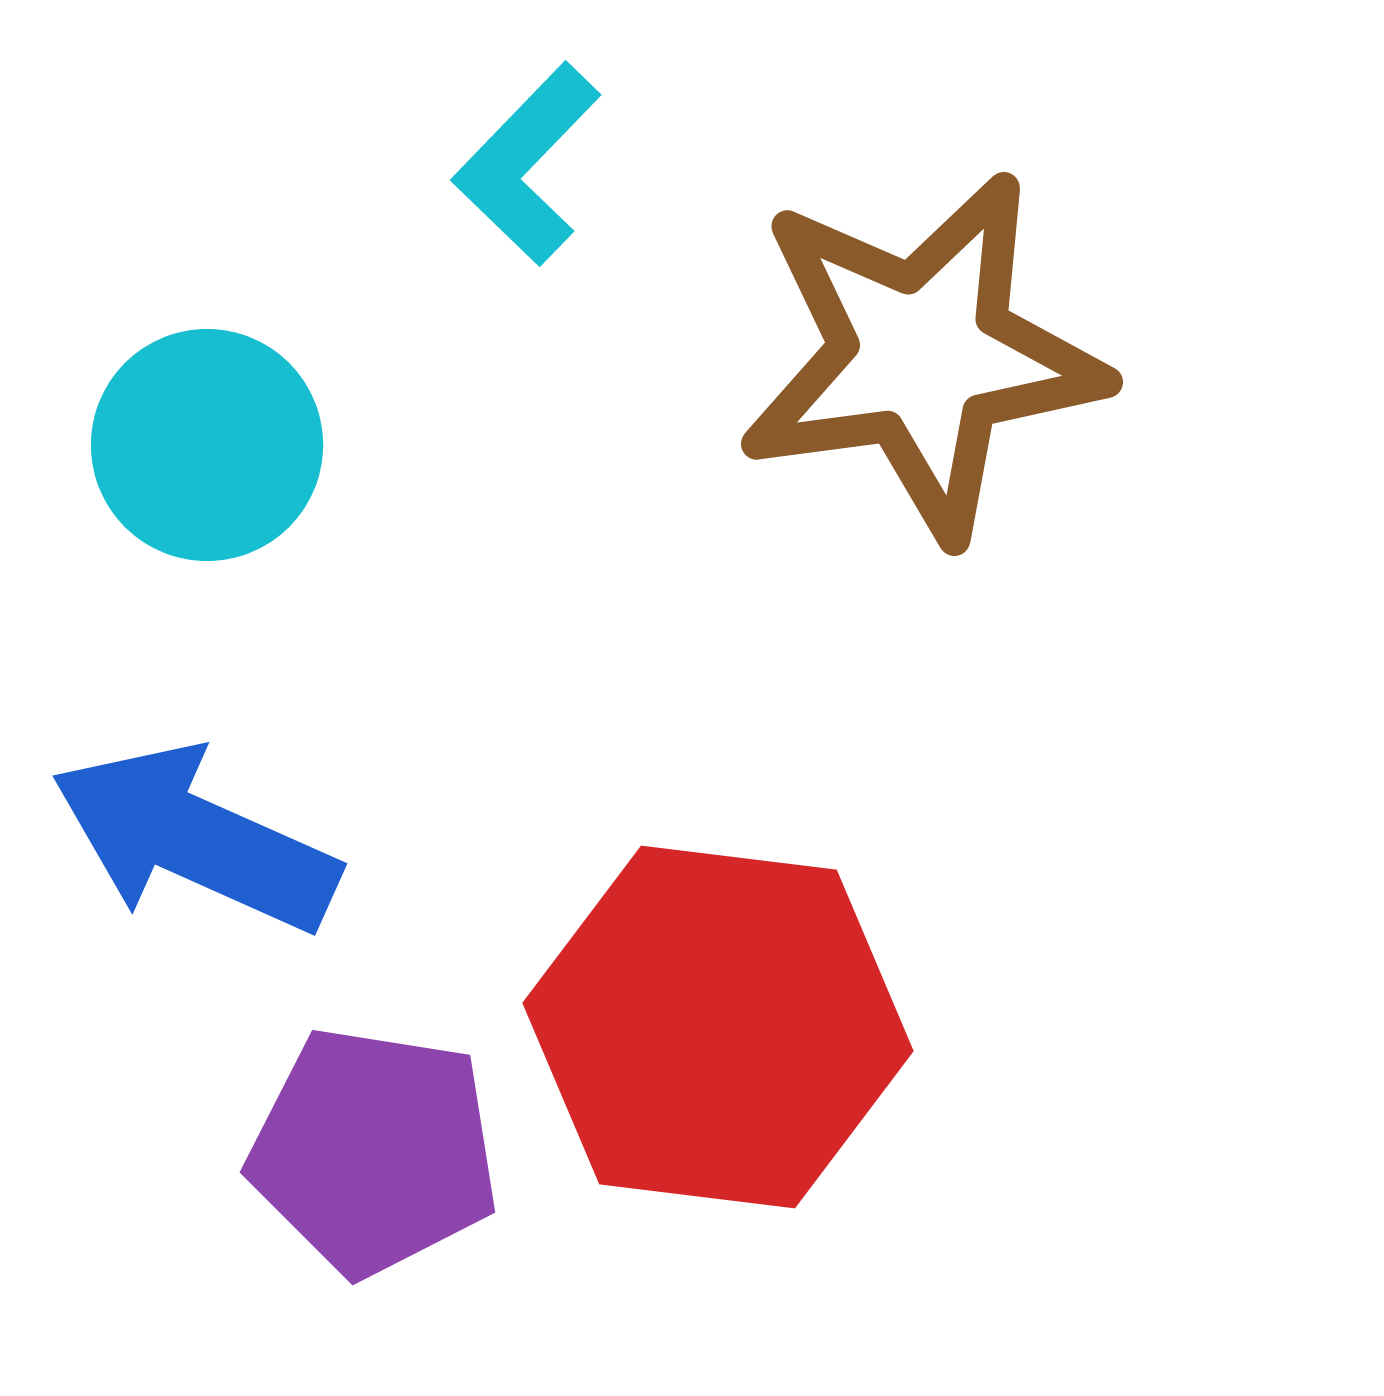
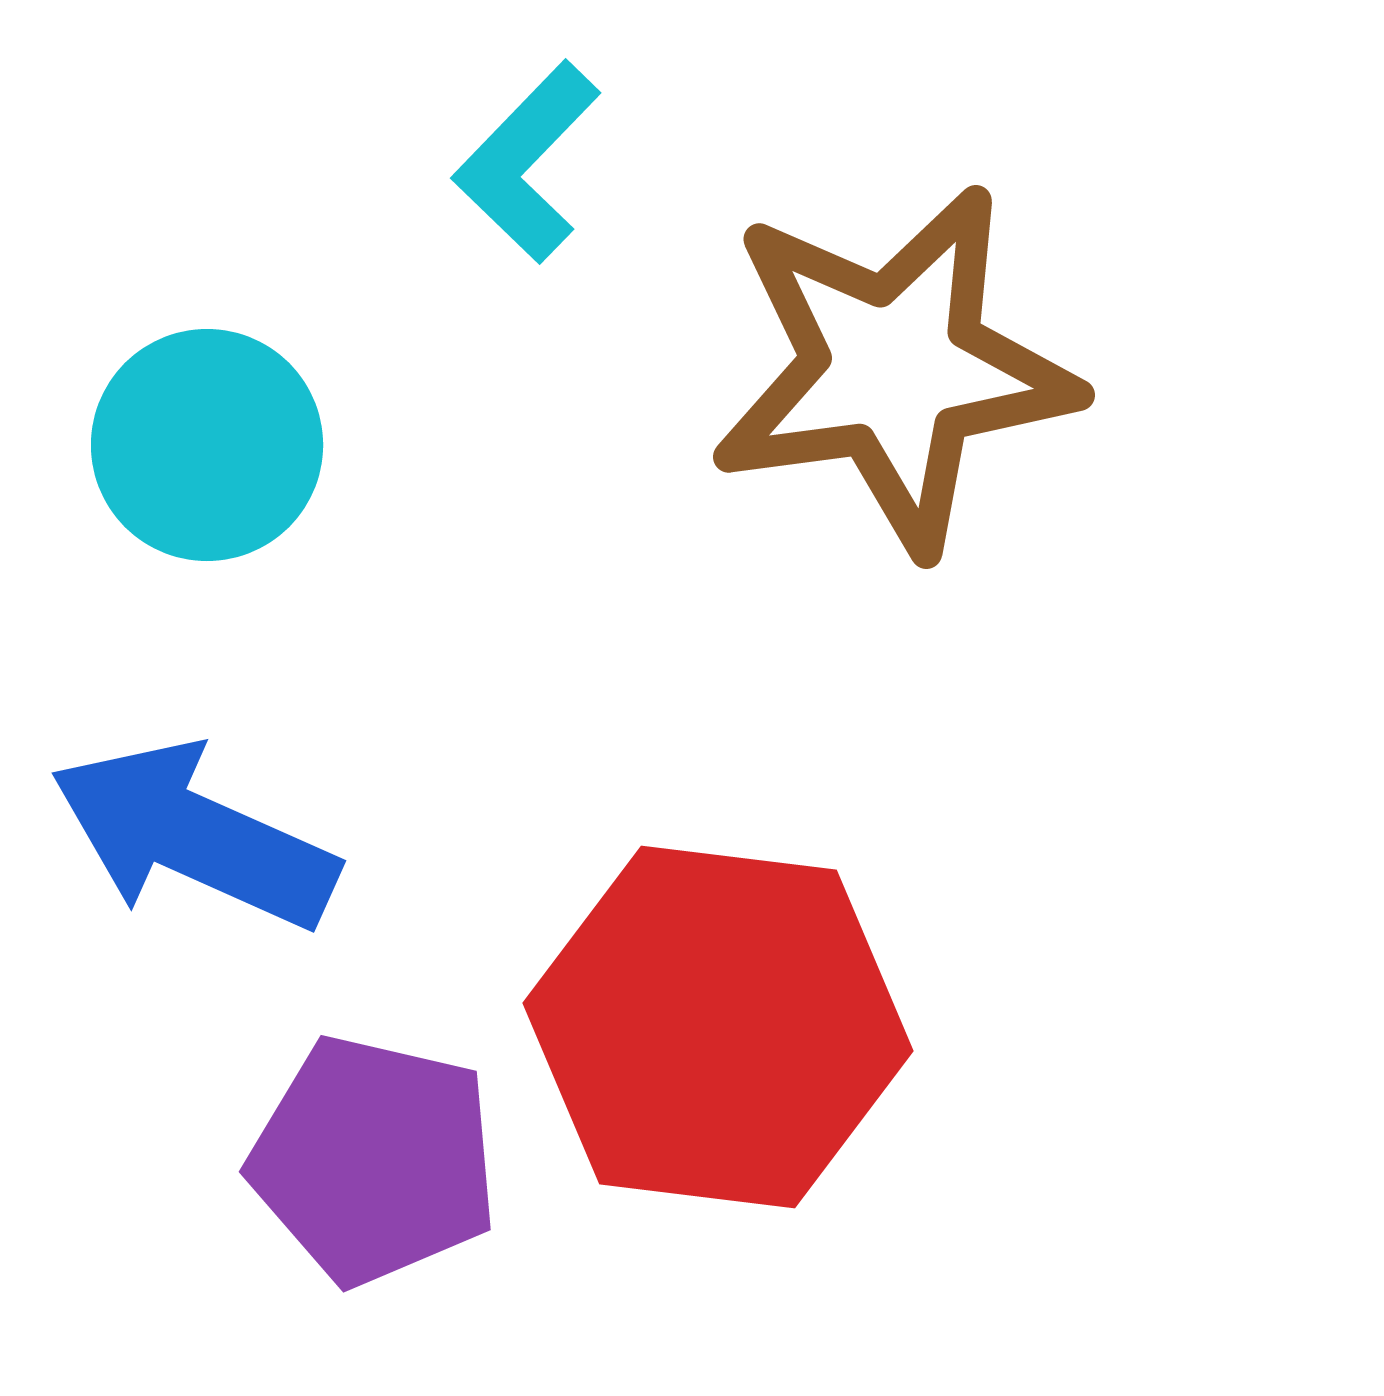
cyan L-shape: moved 2 px up
brown star: moved 28 px left, 13 px down
blue arrow: moved 1 px left, 3 px up
purple pentagon: moved 9 px down; rotated 4 degrees clockwise
